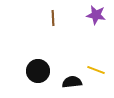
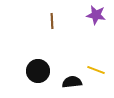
brown line: moved 1 px left, 3 px down
